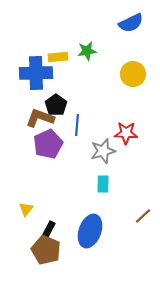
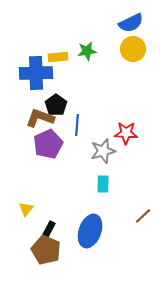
yellow circle: moved 25 px up
